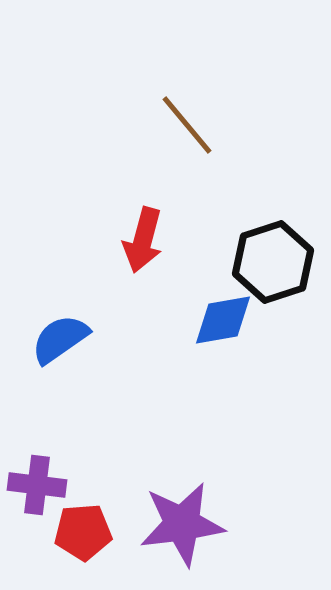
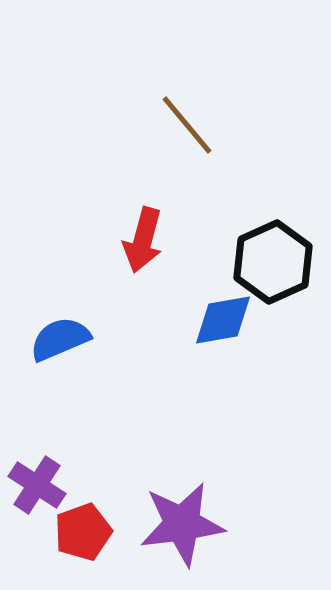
black hexagon: rotated 6 degrees counterclockwise
blue semicircle: rotated 12 degrees clockwise
purple cross: rotated 26 degrees clockwise
red pentagon: rotated 16 degrees counterclockwise
